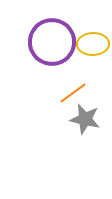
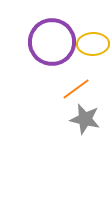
orange line: moved 3 px right, 4 px up
